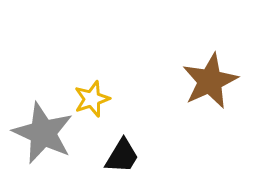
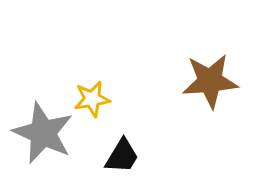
brown star: rotated 20 degrees clockwise
yellow star: rotated 9 degrees clockwise
